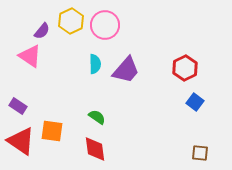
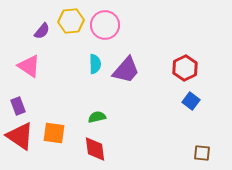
yellow hexagon: rotated 20 degrees clockwise
pink triangle: moved 1 px left, 10 px down
blue square: moved 4 px left, 1 px up
purple rectangle: rotated 36 degrees clockwise
green semicircle: rotated 48 degrees counterclockwise
orange square: moved 2 px right, 2 px down
red triangle: moved 1 px left, 5 px up
brown square: moved 2 px right
